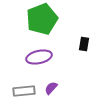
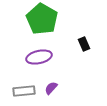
green pentagon: rotated 20 degrees counterclockwise
black rectangle: rotated 32 degrees counterclockwise
